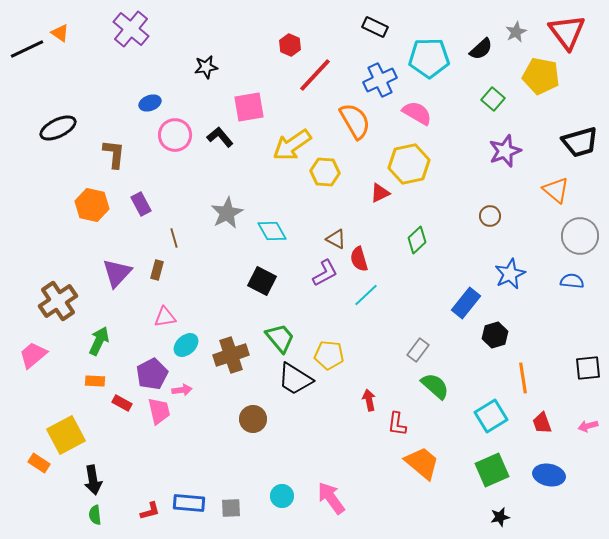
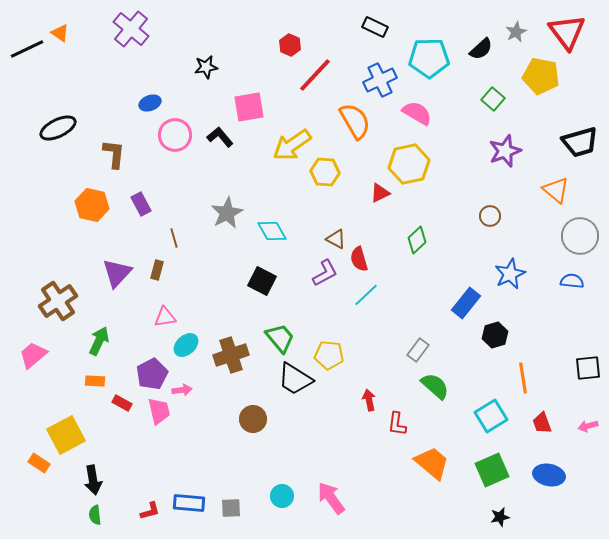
orange trapezoid at (422, 463): moved 10 px right
